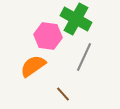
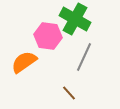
green cross: moved 1 px left
orange semicircle: moved 9 px left, 4 px up
brown line: moved 6 px right, 1 px up
